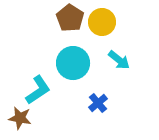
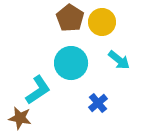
cyan circle: moved 2 px left
